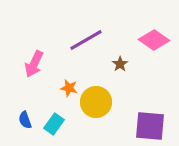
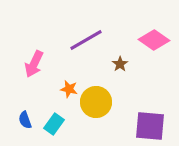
orange star: moved 1 px down
